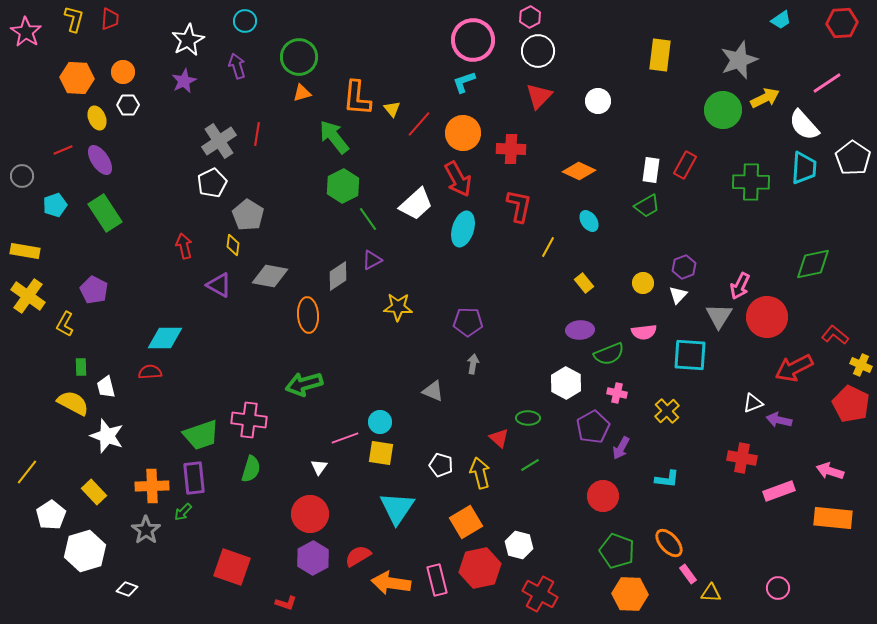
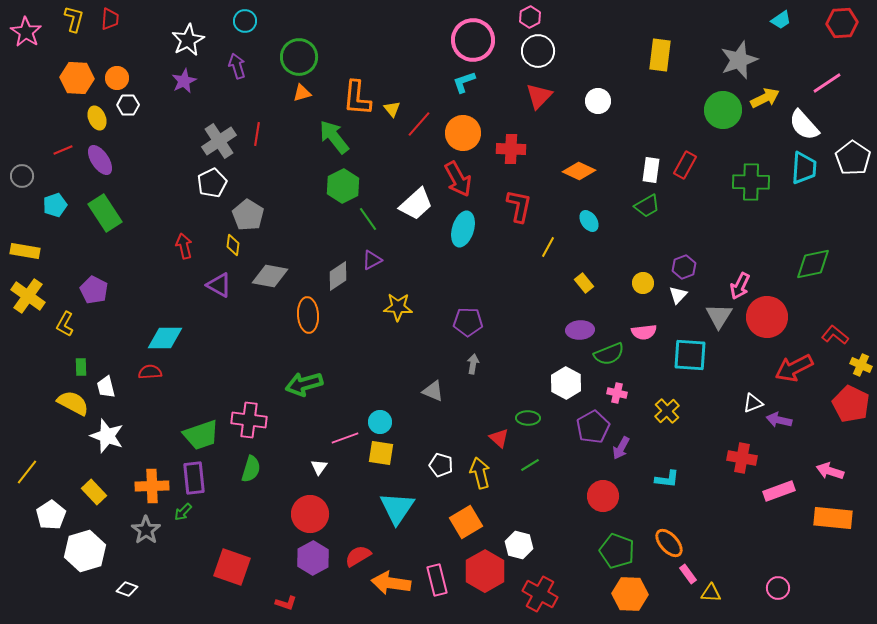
orange circle at (123, 72): moved 6 px left, 6 px down
red hexagon at (480, 568): moved 5 px right, 3 px down; rotated 18 degrees counterclockwise
